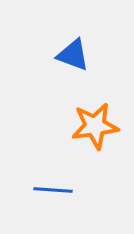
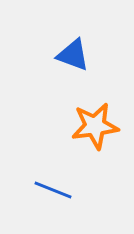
blue line: rotated 18 degrees clockwise
